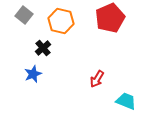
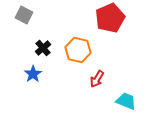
gray square: rotated 12 degrees counterclockwise
orange hexagon: moved 17 px right, 29 px down
blue star: rotated 12 degrees counterclockwise
